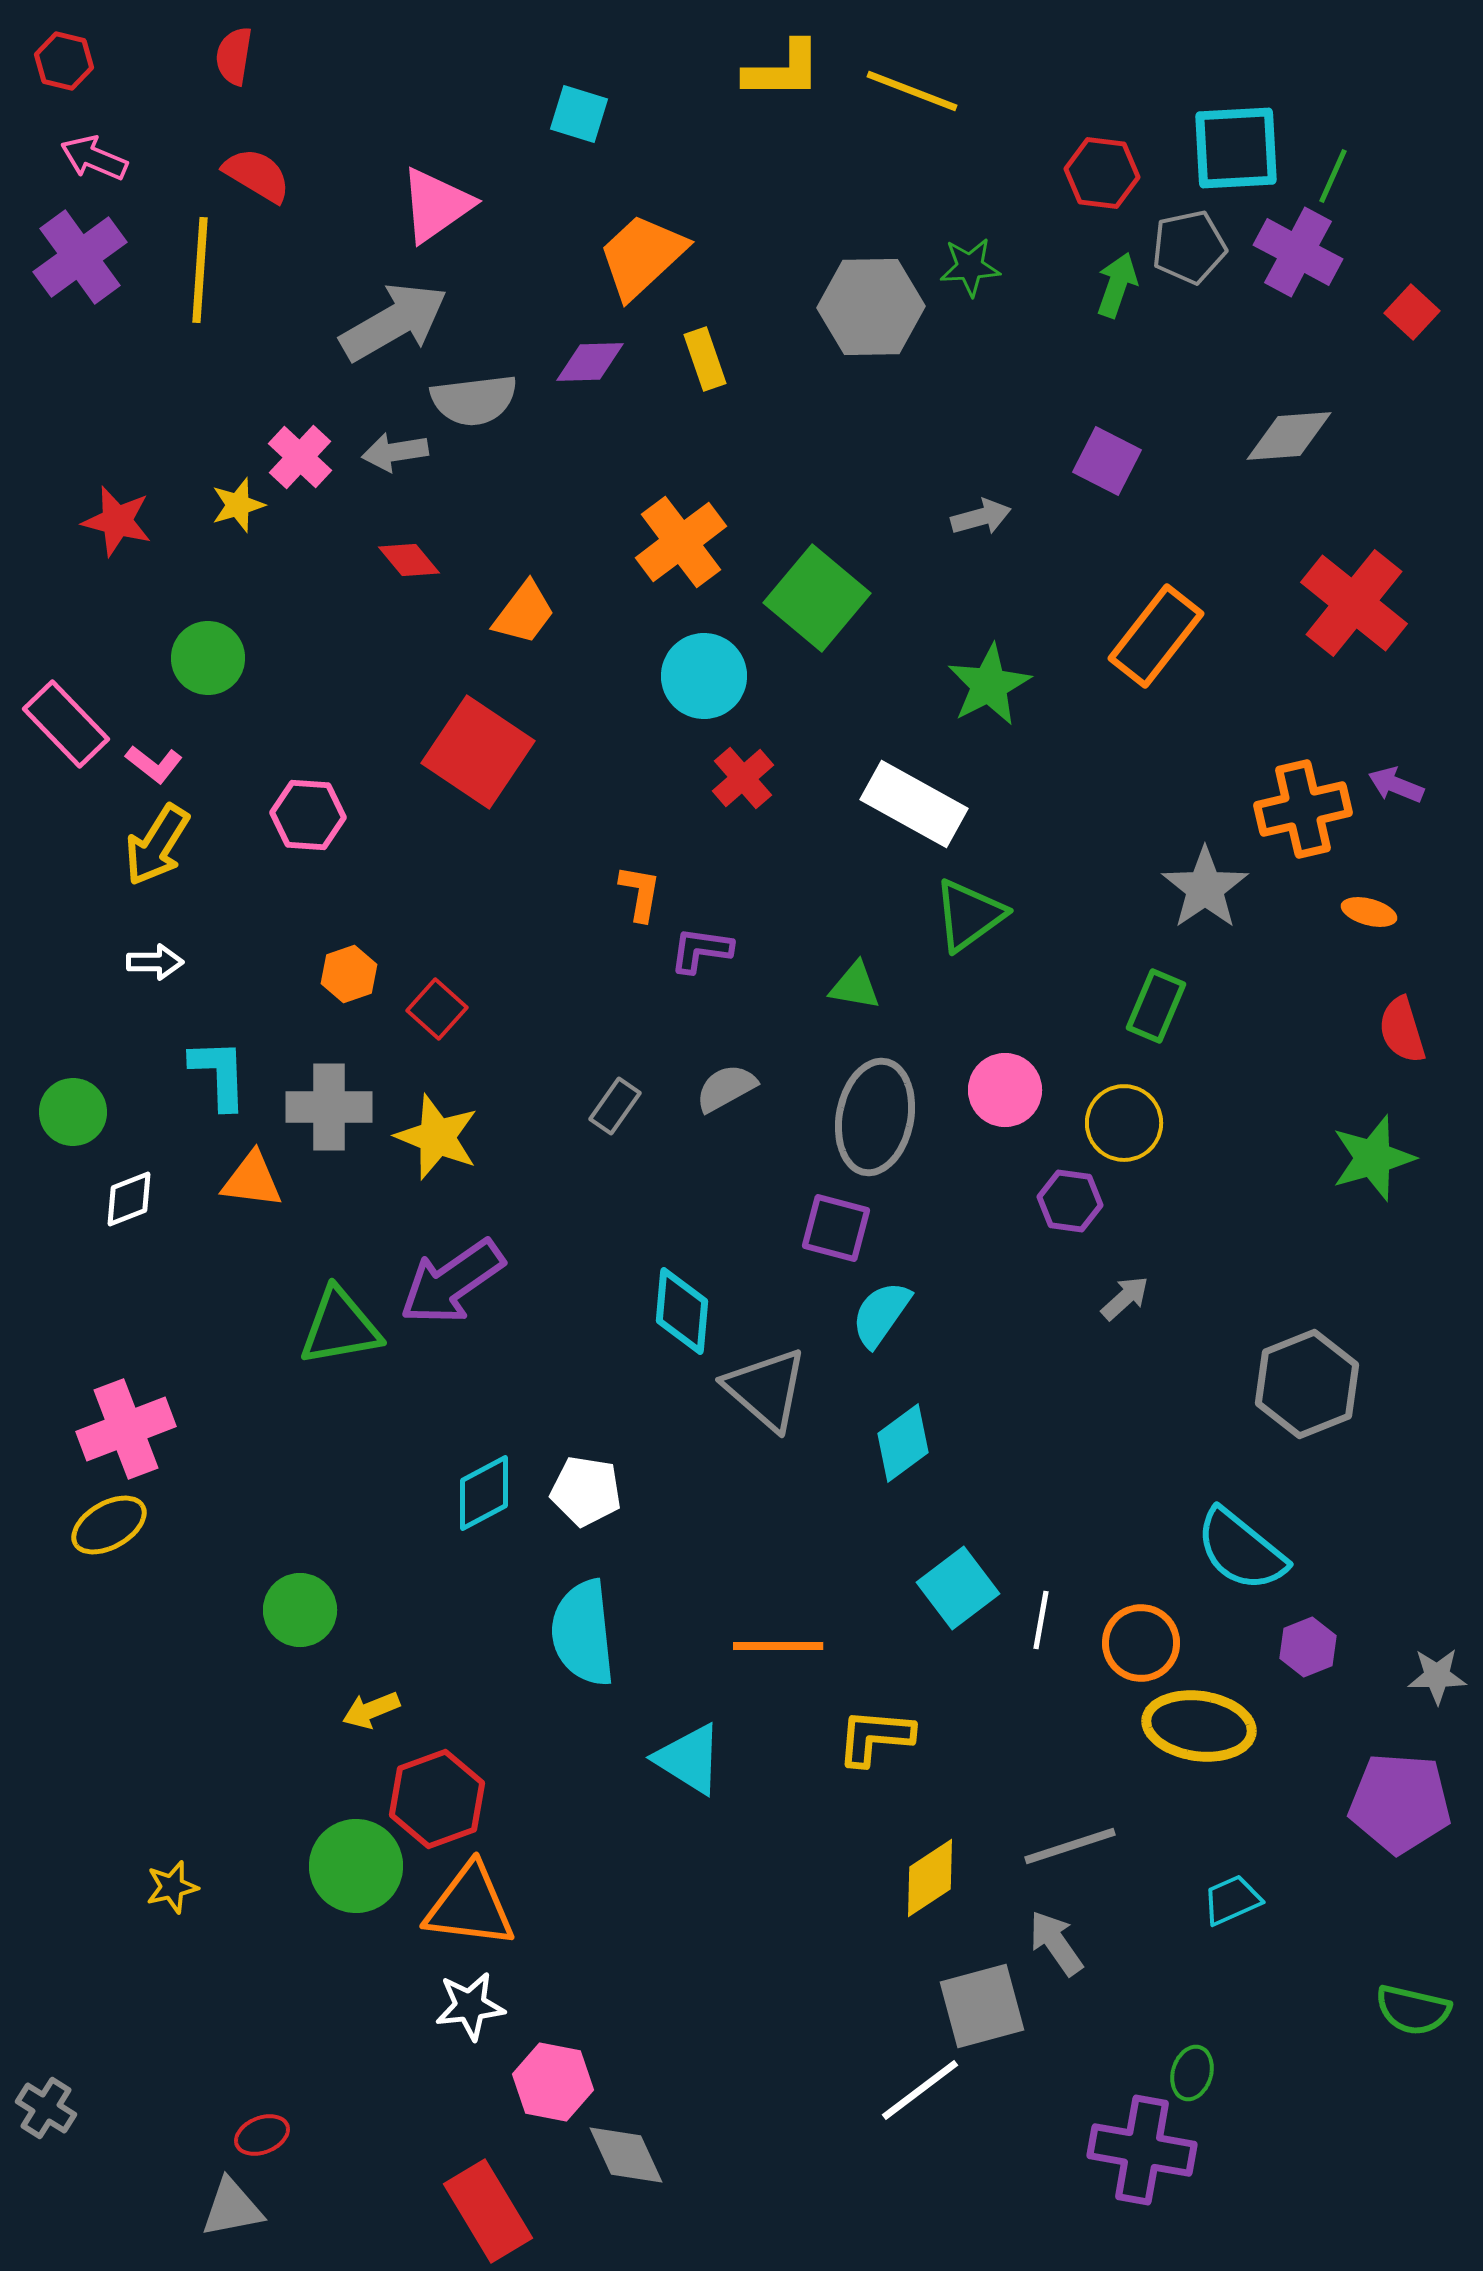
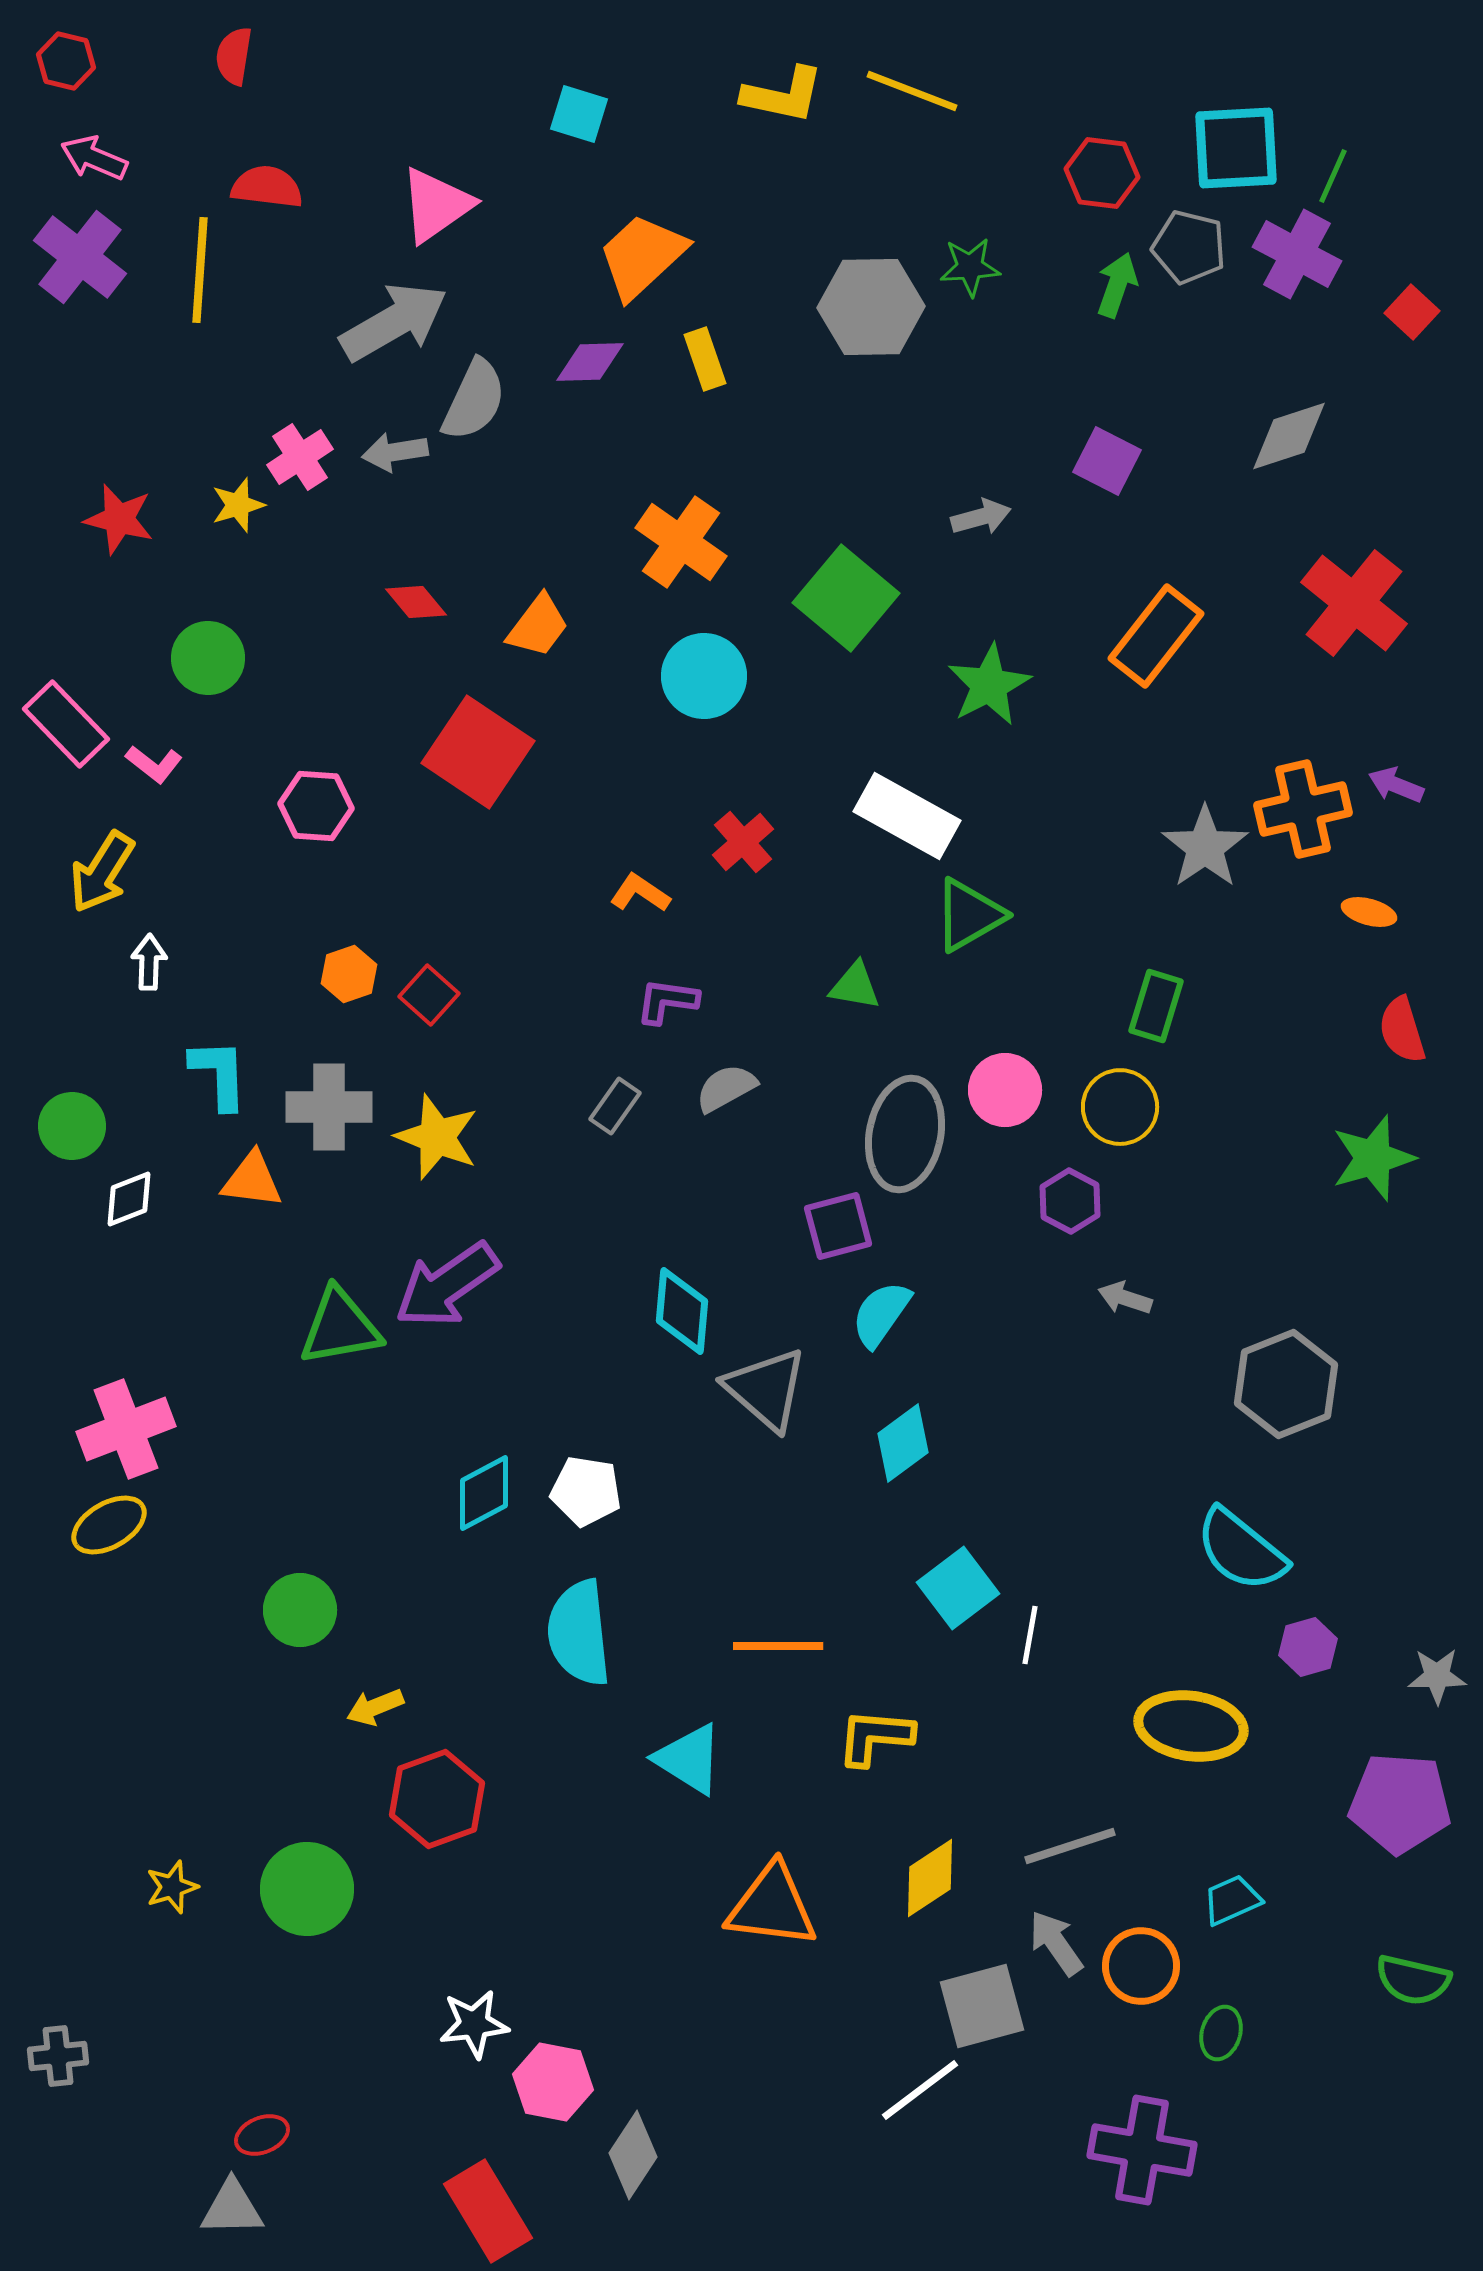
red hexagon at (64, 61): moved 2 px right
yellow L-shape at (783, 70): moved 25 px down; rotated 12 degrees clockwise
red semicircle at (257, 175): moved 10 px right, 12 px down; rotated 24 degrees counterclockwise
gray pentagon at (1189, 247): rotated 26 degrees clockwise
purple cross at (1298, 252): moved 1 px left, 2 px down
purple cross at (80, 257): rotated 16 degrees counterclockwise
gray semicircle at (474, 400): rotated 58 degrees counterclockwise
gray diamond at (1289, 436): rotated 14 degrees counterclockwise
pink cross at (300, 457): rotated 14 degrees clockwise
red star at (117, 521): moved 2 px right, 2 px up
orange cross at (681, 542): rotated 18 degrees counterclockwise
red diamond at (409, 560): moved 7 px right, 42 px down
green square at (817, 598): moved 29 px right
orange trapezoid at (524, 613): moved 14 px right, 13 px down
red cross at (743, 778): moved 64 px down
white rectangle at (914, 804): moved 7 px left, 12 px down
pink hexagon at (308, 815): moved 8 px right, 9 px up
yellow arrow at (157, 845): moved 55 px left, 27 px down
gray star at (1205, 888): moved 41 px up
orange L-shape at (640, 893): rotated 66 degrees counterclockwise
green triangle at (969, 915): rotated 6 degrees clockwise
purple L-shape at (701, 950): moved 34 px left, 51 px down
white arrow at (155, 962): moved 6 px left; rotated 88 degrees counterclockwise
green rectangle at (1156, 1006): rotated 6 degrees counterclockwise
red square at (437, 1009): moved 8 px left, 14 px up
green circle at (73, 1112): moved 1 px left, 14 px down
gray ellipse at (875, 1117): moved 30 px right, 17 px down
yellow circle at (1124, 1123): moved 4 px left, 16 px up
purple hexagon at (1070, 1201): rotated 20 degrees clockwise
purple square at (836, 1228): moved 2 px right, 2 px up; rotated 30 degrees counterclockwise
purple arrow at (452, 1282): moved 5 px left, 3 px down
gray arrow at (1125, 1298): rotated 120 degrees counterclockwise
gray hexagon at (1307, 1384): moved 21 px left
white line at (1041, 1620): moved 11 px left, 15 px down
cyan semicircle at (583, 1633): moved 4 px left
orange circle at (1141, 1643): moved 323 px down
purple hexagon at (1308, 1647): rotated 6 degrees clockwise
yellow arrow at (371, 1710): moved 4 px right, 3 px up
yellow ellipse at (1199, 1726): moved 8 px left
green circle at (356, 1866): moved 49 px left, 23 px down
yellow star at (172, 1887): rotated 4 degrees counterclockwise
orange triangle at (470, 1906): moved 302 px right
white star at (470, 2006): moved 4 px right, 18 px down
green semicircle at (1413, 2010): moved 30 px up
green ellipse at (1192, 2073): moved 29 px right, 40 px up
gray cross at (46, 2108): moved 12 px right, 52 px up; rotated 38 degrees counterclockwise
gray diamond at (626, 2155): moved 7 px right; rotated 58 degrees clockwise
gray triangle at (232, 2208): rotated 10 degrees clockwise
